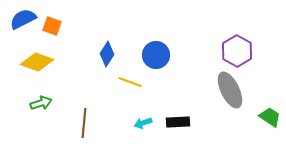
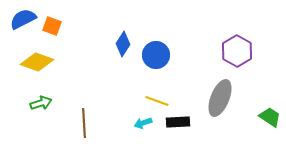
blue diamond: moved 16 px right, 10 px up
yellow line: moved 27 px right, 19 px down
gray ellipse: moved 10 px left, 8 px down; rotated 48 degrees clockwise
brown line: rotated 8 degrees counterclockwise
